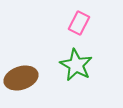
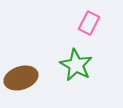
pink rectangle: moved 10 px right
